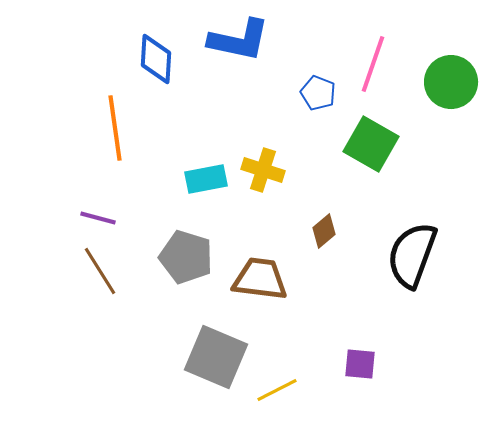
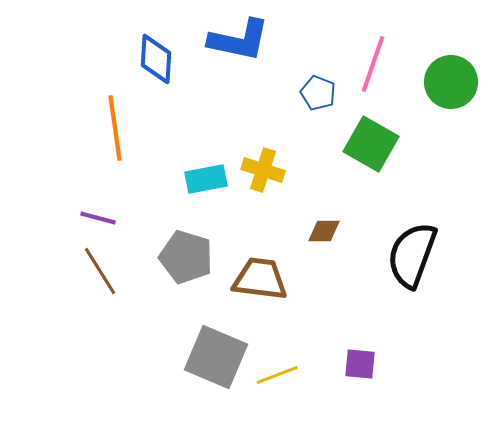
brown diamond: rotated 40 degrees clockwise
yellow line: moved 15 px up; rotated 6 degrees clockwise
